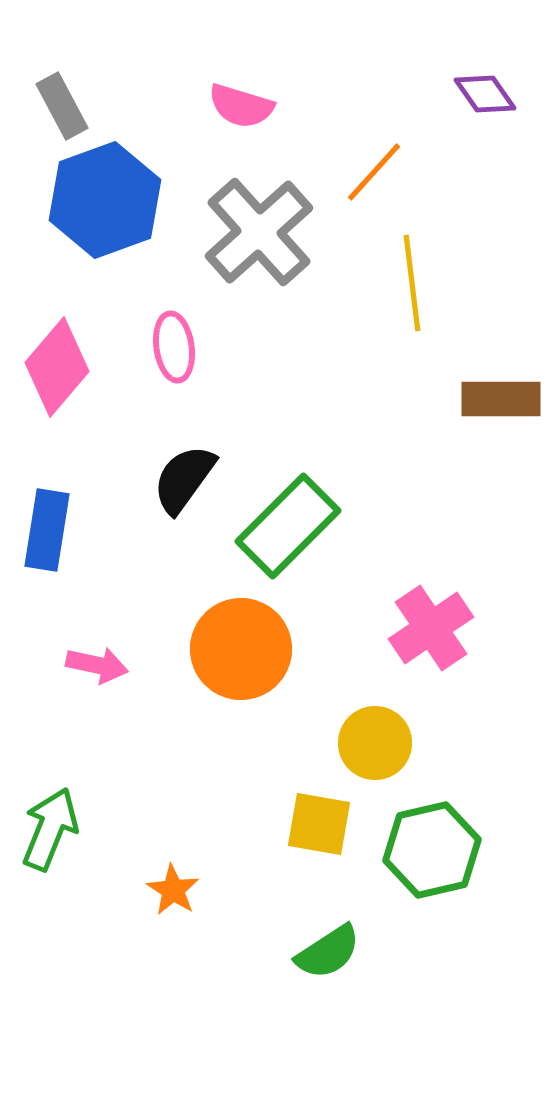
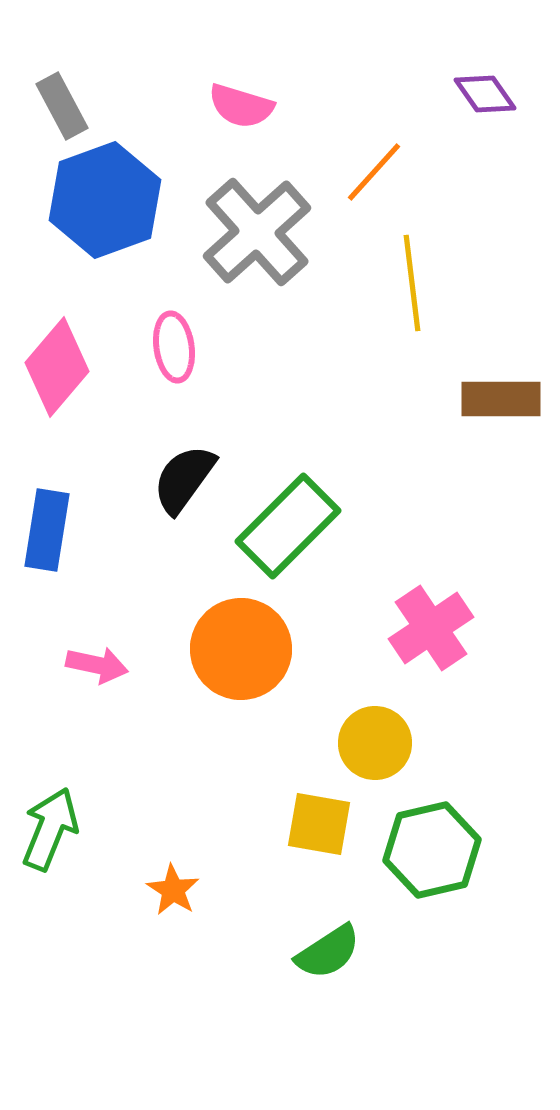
gray cross: moved 2 px left
